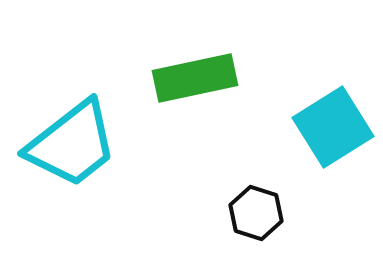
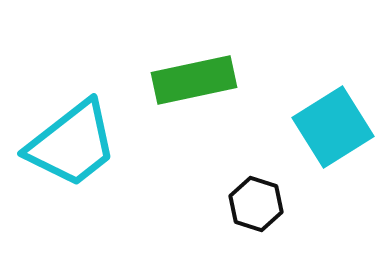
green rectangle: moved 1 px left, 2 px down
black hexagon: moved 9 px up
